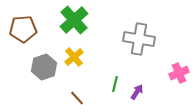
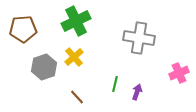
green cross: moved 2 px right, 1 px down; rotated 16 degrees clockwise
gray cross: moved 1 px up
purple arrow: rotated 14 degrees counterclockwise
brown line: moved 1 px up
